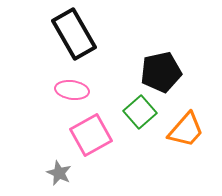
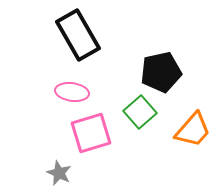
black rectangle: moved 4 px right, 1 px down
pink ellipse: moved 2 px down
orange trapezoid: moved 7 px right
pink square: moved 2 px up; rotated 12 degrees clockwise
